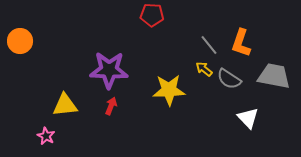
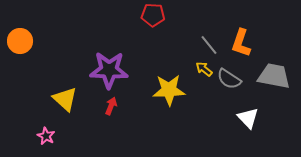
red pentagon: moved 1 px right
yellow triangle: moved 6 px up; rotated 48 degrees clockwise
